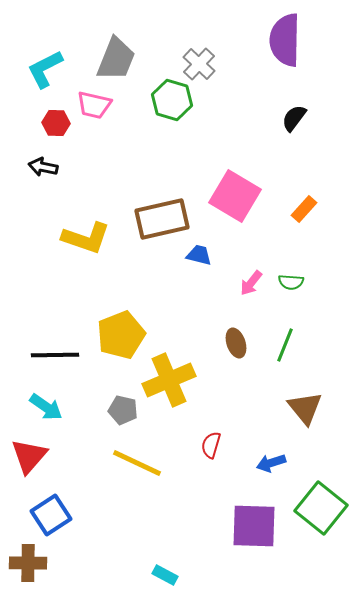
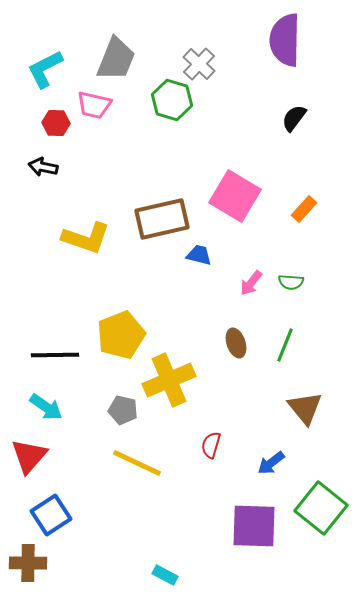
blue arrow: rotated 20 degrees counterclockwise
